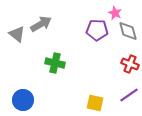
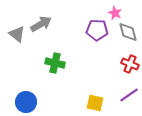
gray diamond: moved 1 px down
blue circle: moved 3 px right, 2 px down
